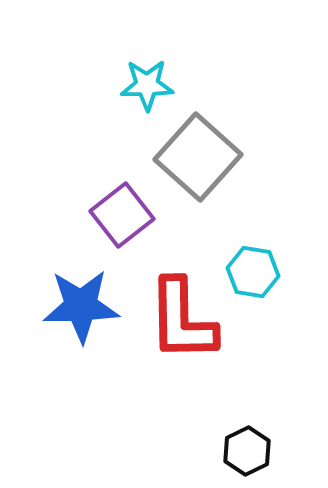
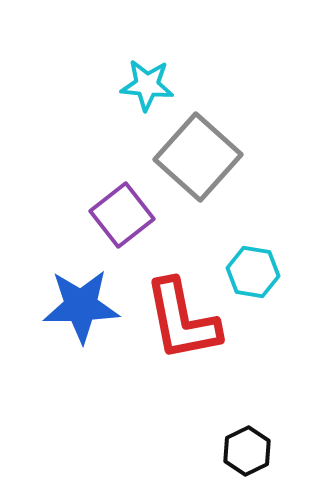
cyan star: rotated 6 degrees clockwise
red L-shape: rotated 10 degrees counterclockwise
